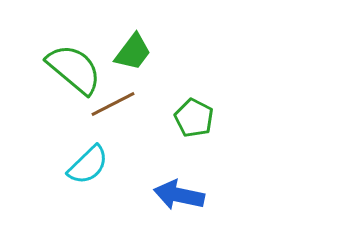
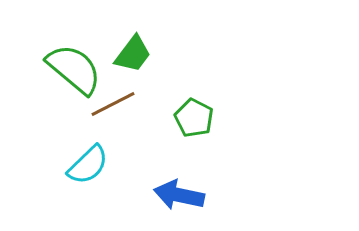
green trapezoid: moved 2 px down
